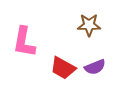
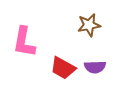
brown star: rotated 10 degrees counterclockwise
purple semicircle: rotated 20 degrees clockwise
